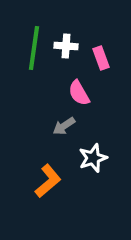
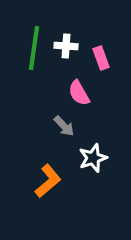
gray arrow: rotated 100 degrees counterclockwise
